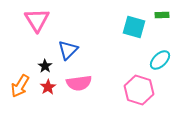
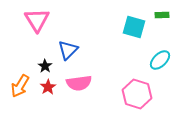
pink hexagon: moved 2 px left, 4 px down
